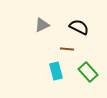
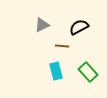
black semicircle: rotated 54 degrees counterclockwise
brown line: moved 5 px left, 3 px up
